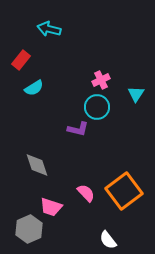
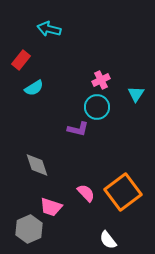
orange square: moved 1 px left, 1 px down
